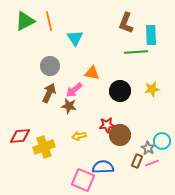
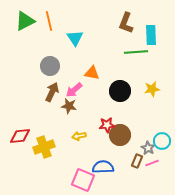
brown arrow: moved 3 px right, 1 px up
